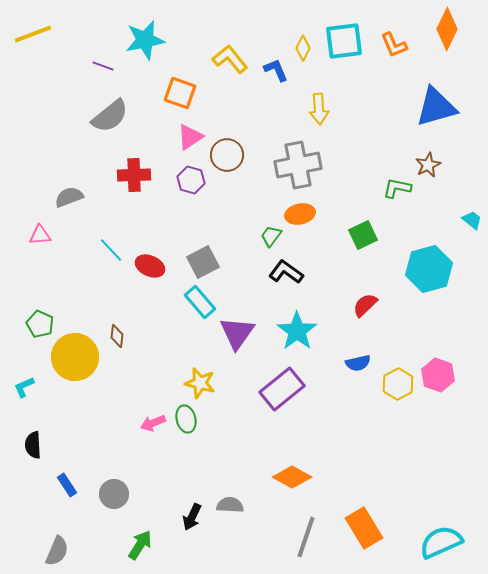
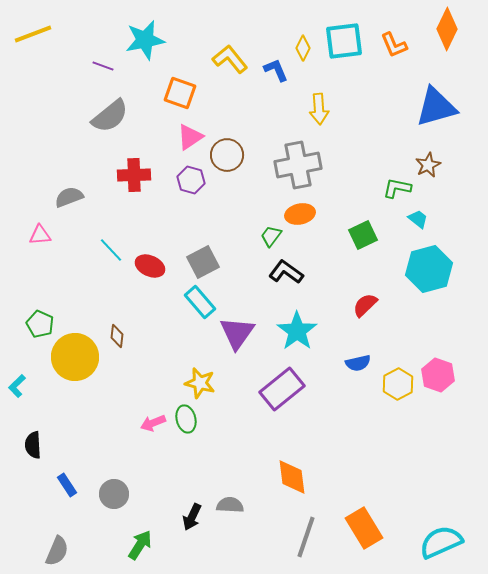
cyan trapezoid at (472, 220): moved 54 px left, 1 px up
cyan L-shape at (24, 387): moved 7 px left, 1 px up; rotated 20 degrees counterclockwise
orange diamond at (292, 477): rotated 54 degrees clockwise
